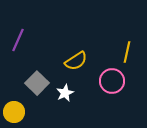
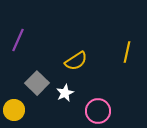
pink circle: moved 14 px left, 30 px down
yellow circle: moved 2 px up
